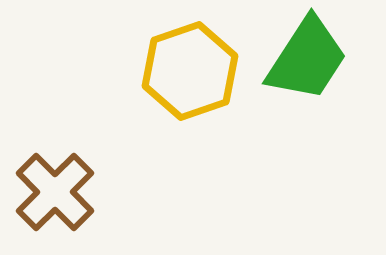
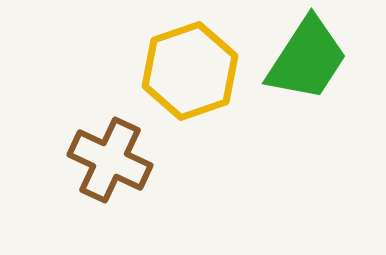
brown cross: moved 55 px right, 32 px up; rotated 20 degrees counterclockwise
